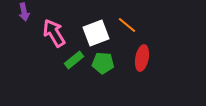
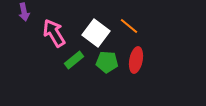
orange line: moved 2 px right, 1 px down
white square: rotated 32 degrees counterclockwise
red ellipse: moved 6 px left, 2 px down
green pentagon: moved 4 px right, 1 px up
